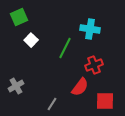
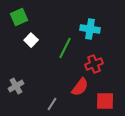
red cross: moved 1 px up
